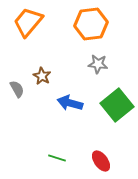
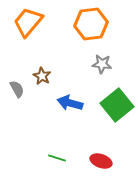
gray star: moved 4 px right
red ellipse: rotated 35 degrees counterclockwise
